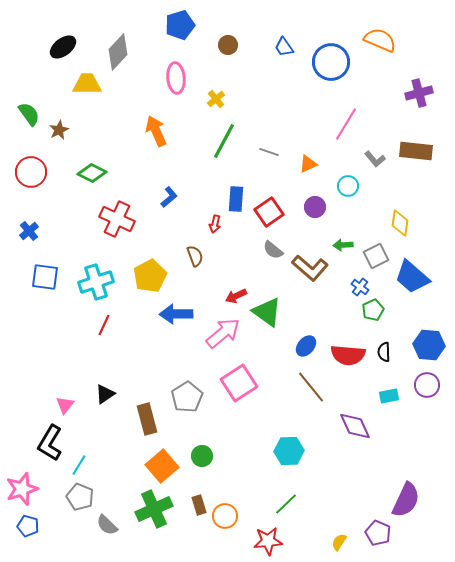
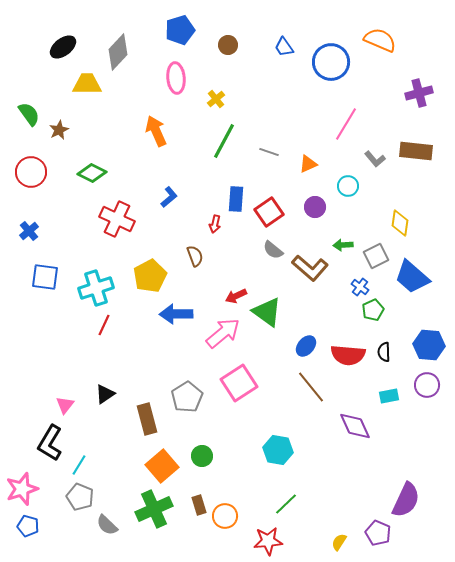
blue pentagon at (180, 25): moved 5 px down
cyan cross at (96, 282): moved 6 px down
cyan hexagon at (289, 451): moved 11 px left, 1 px up; rotated 12 degrees clockwise
